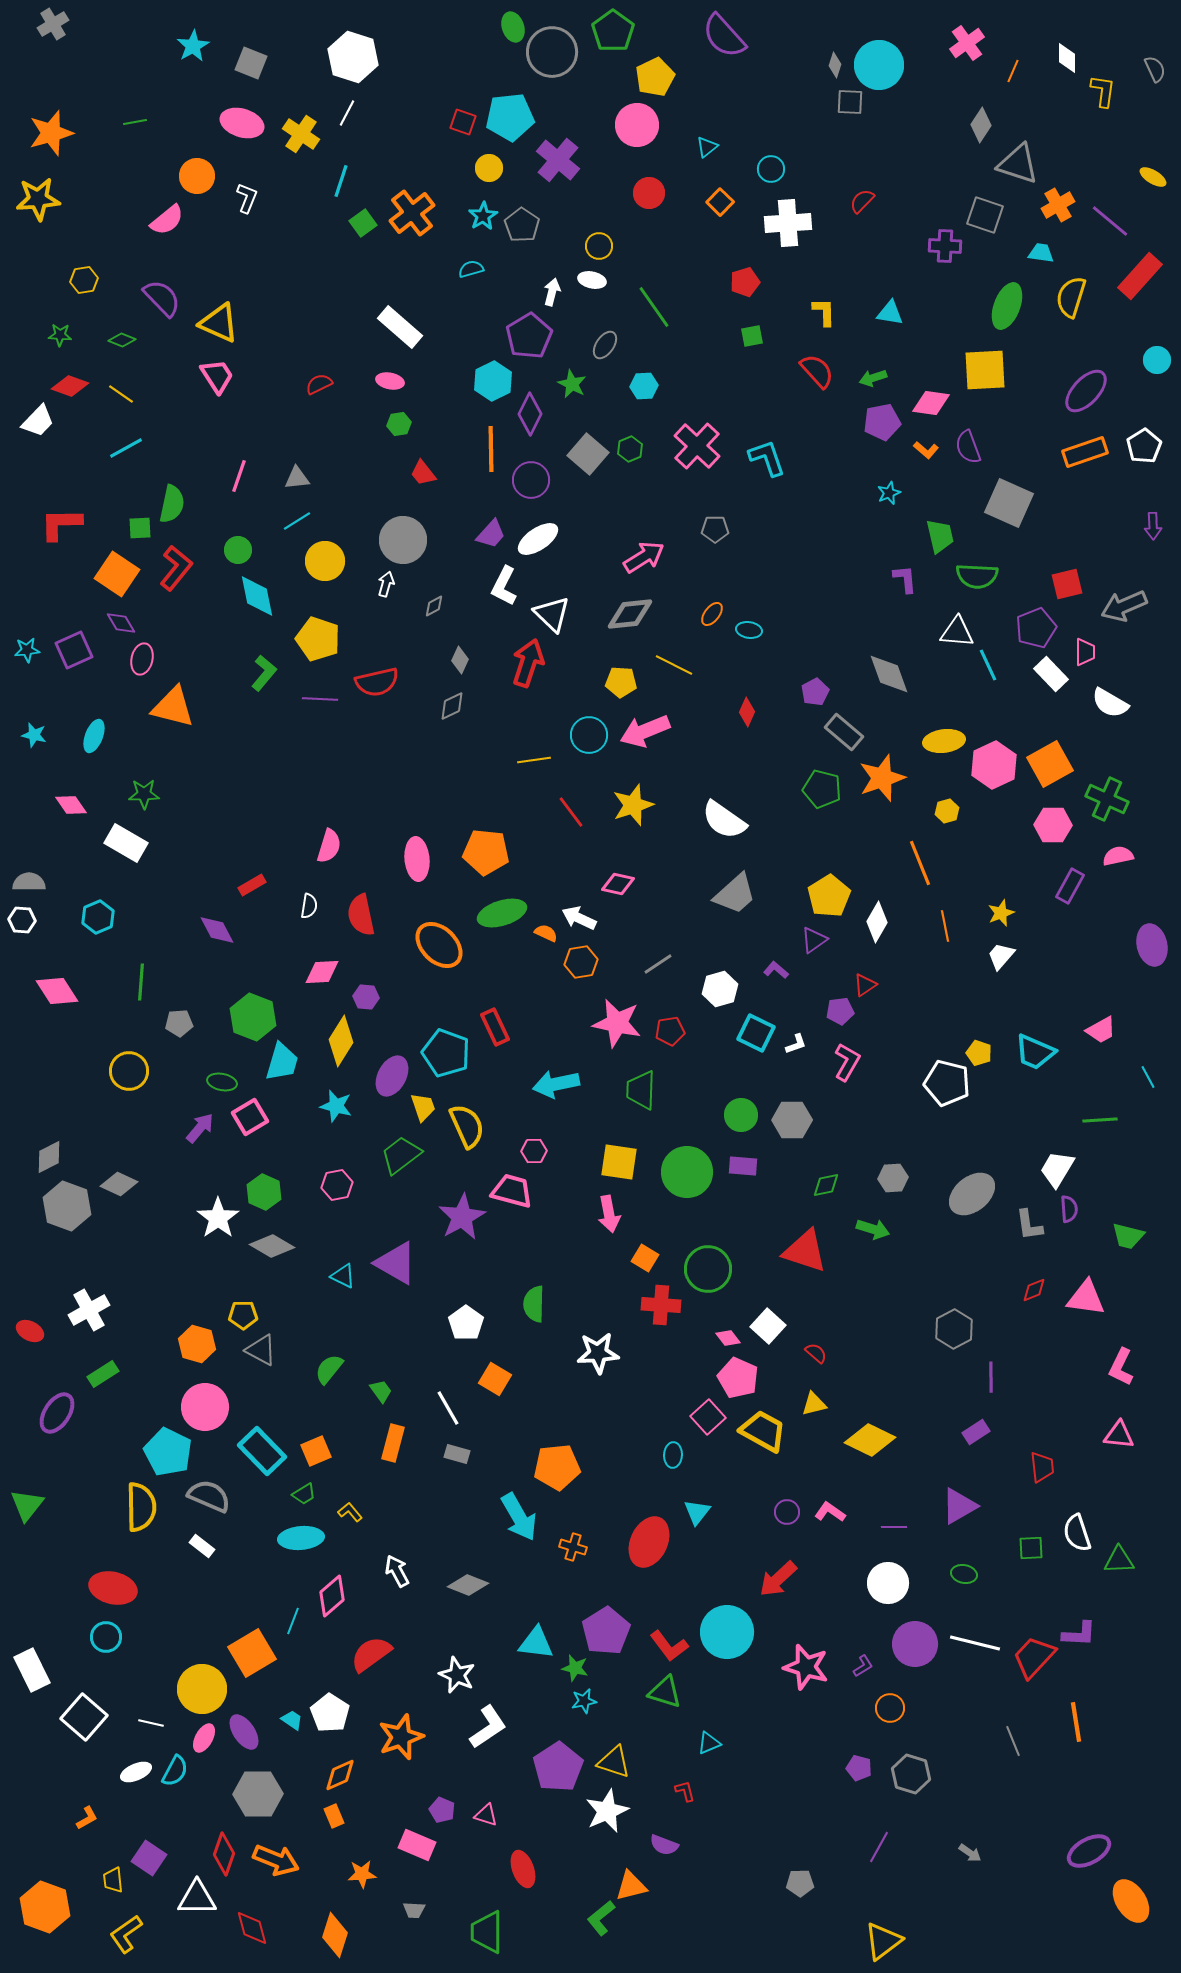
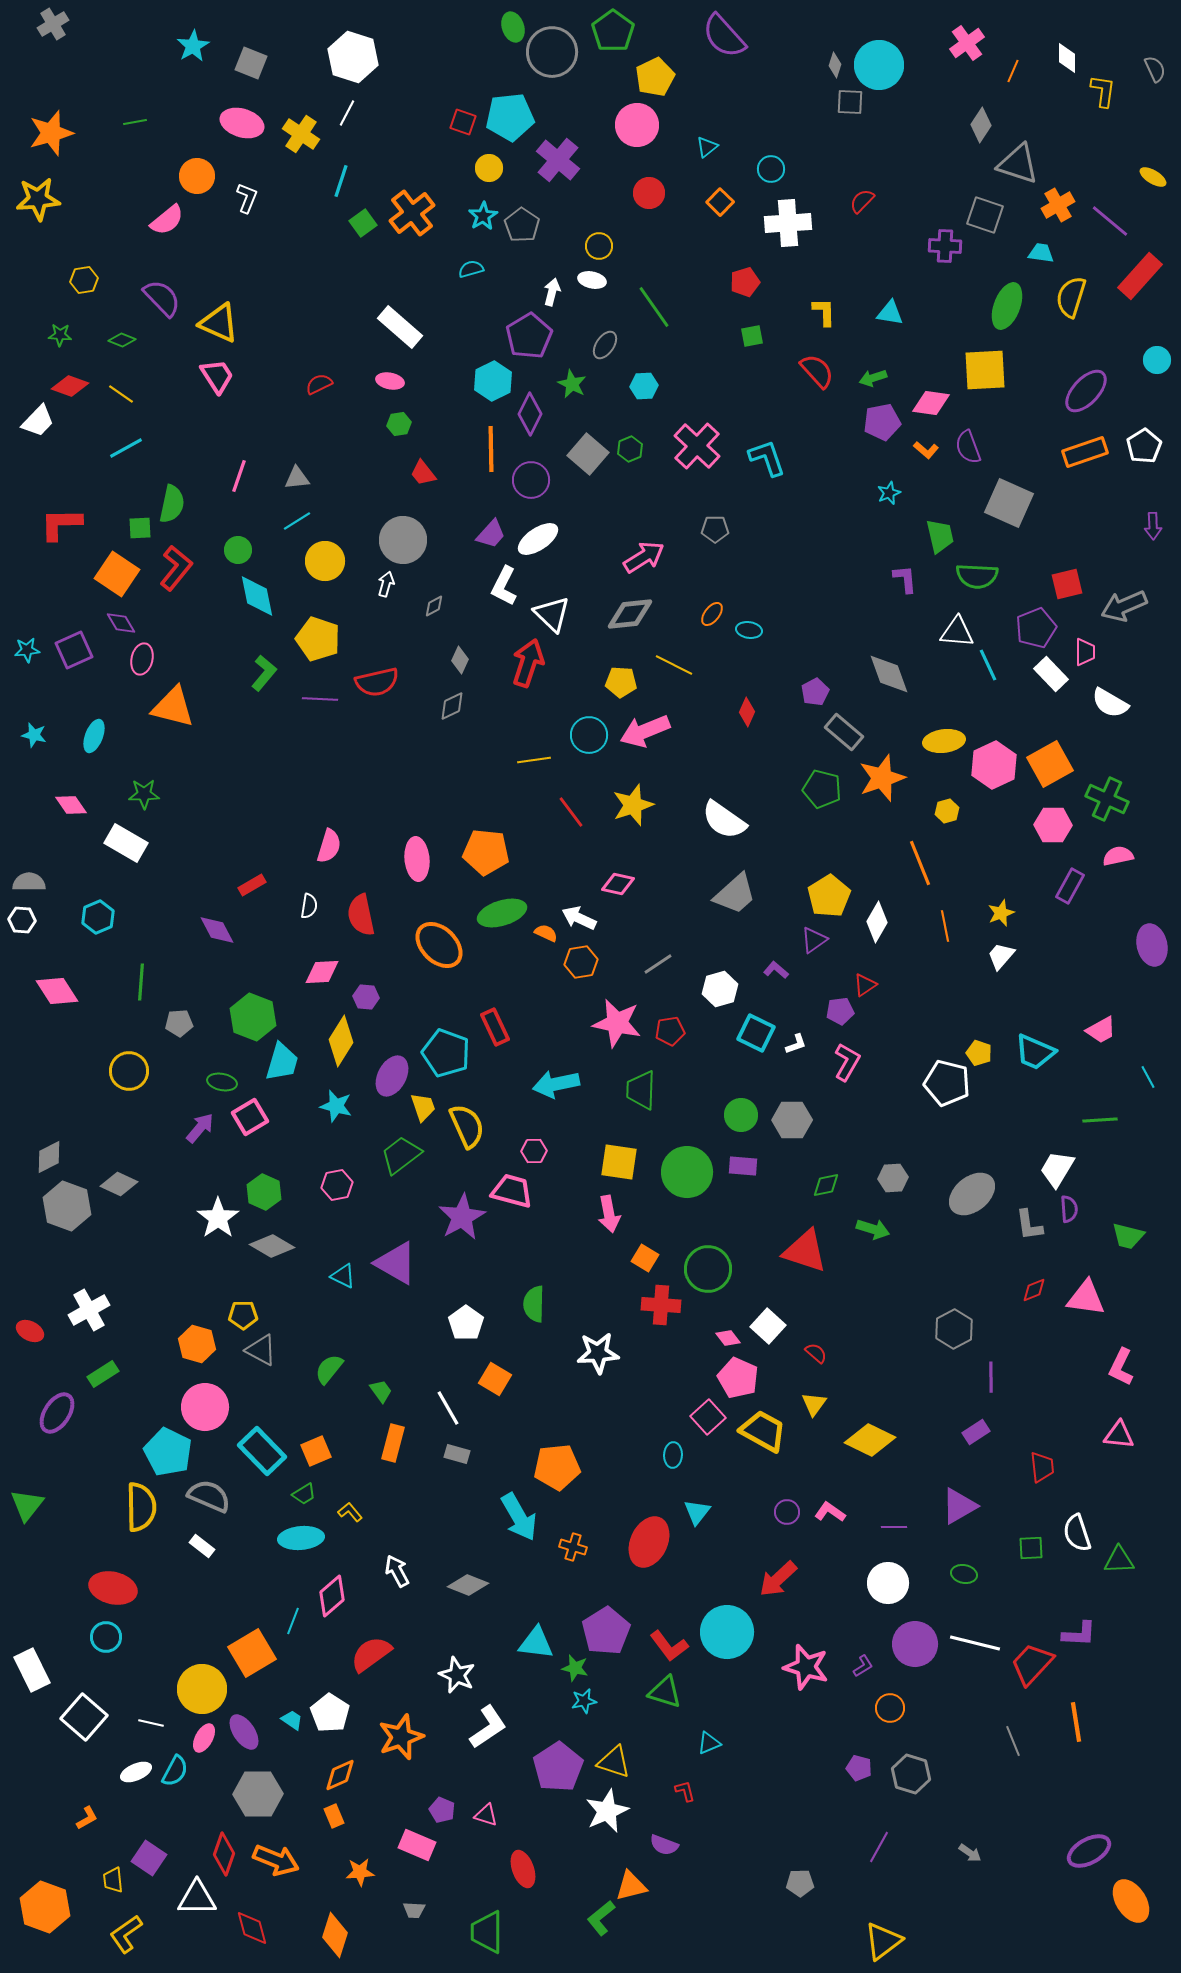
yellow triangle at (814, 1404): rotated 40 degrees counterclockwise
red trapezoid at (1034, 1657): moved 2 px left, 7 px down
orange star at (362, 1874): moved 2 px left, 2 px up
